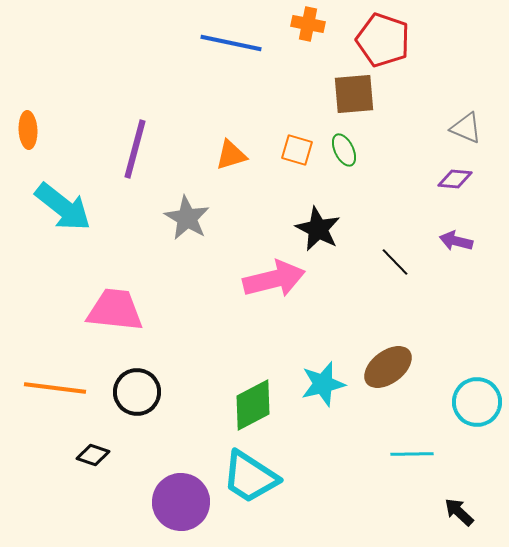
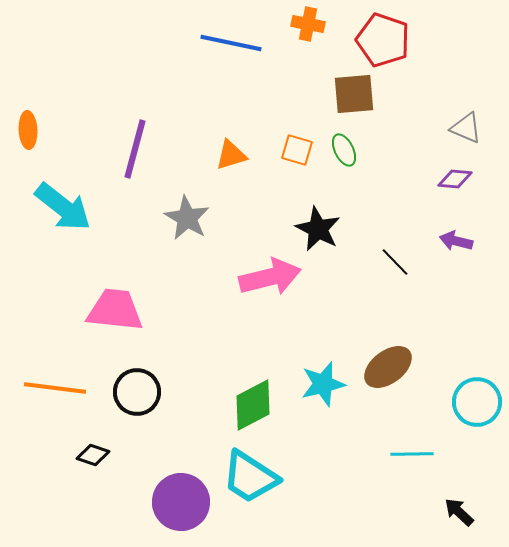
pink arrow: moved 4 px left, 2 px up
